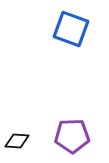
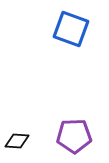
purple pentagon: moved 2 px right
